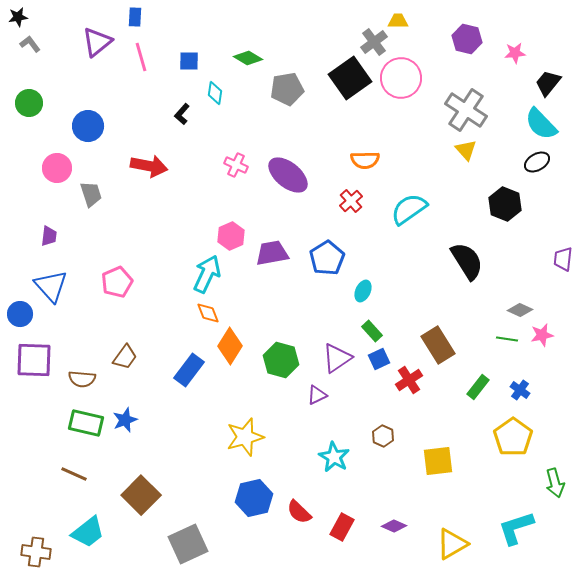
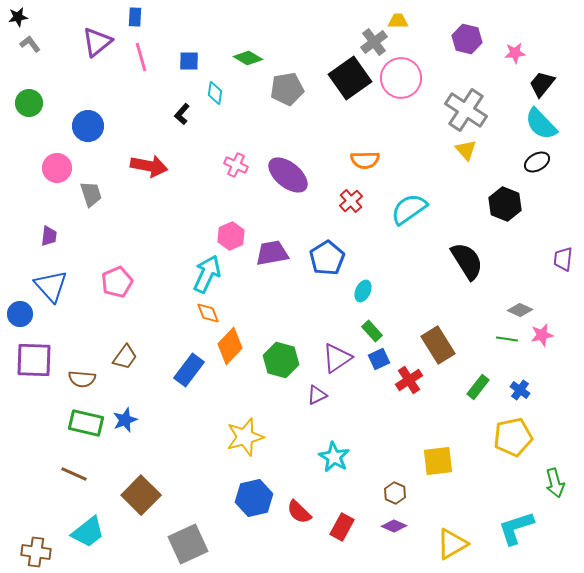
black trapezoid at (548, 83): moved 6 px left, 1 px down
orange diamond at (230, 346): rotated 12 degrees clockwise
brown hexagon at (383, 436): moved 12 px right, 57 px down
yellow pentagon at (513, 437): rotated 24 degrees clockwise
